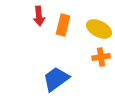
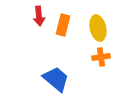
yellow ellipse: moved 1 px left, 1 px up; rotated 50 degrees clockwise
blue trapezoid: rotated 76 degrees clockwise
